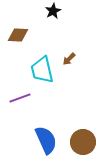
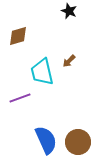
black star: moved 16 px right; rotated 21 degrees counterclockwise
brown diamond: moved 1 px down; rotated 20 degrees counterclockwise
brown arrow: moved 2 px down
cyan trapezoid: moved 2 px down
brown circle: moved 5 px left
